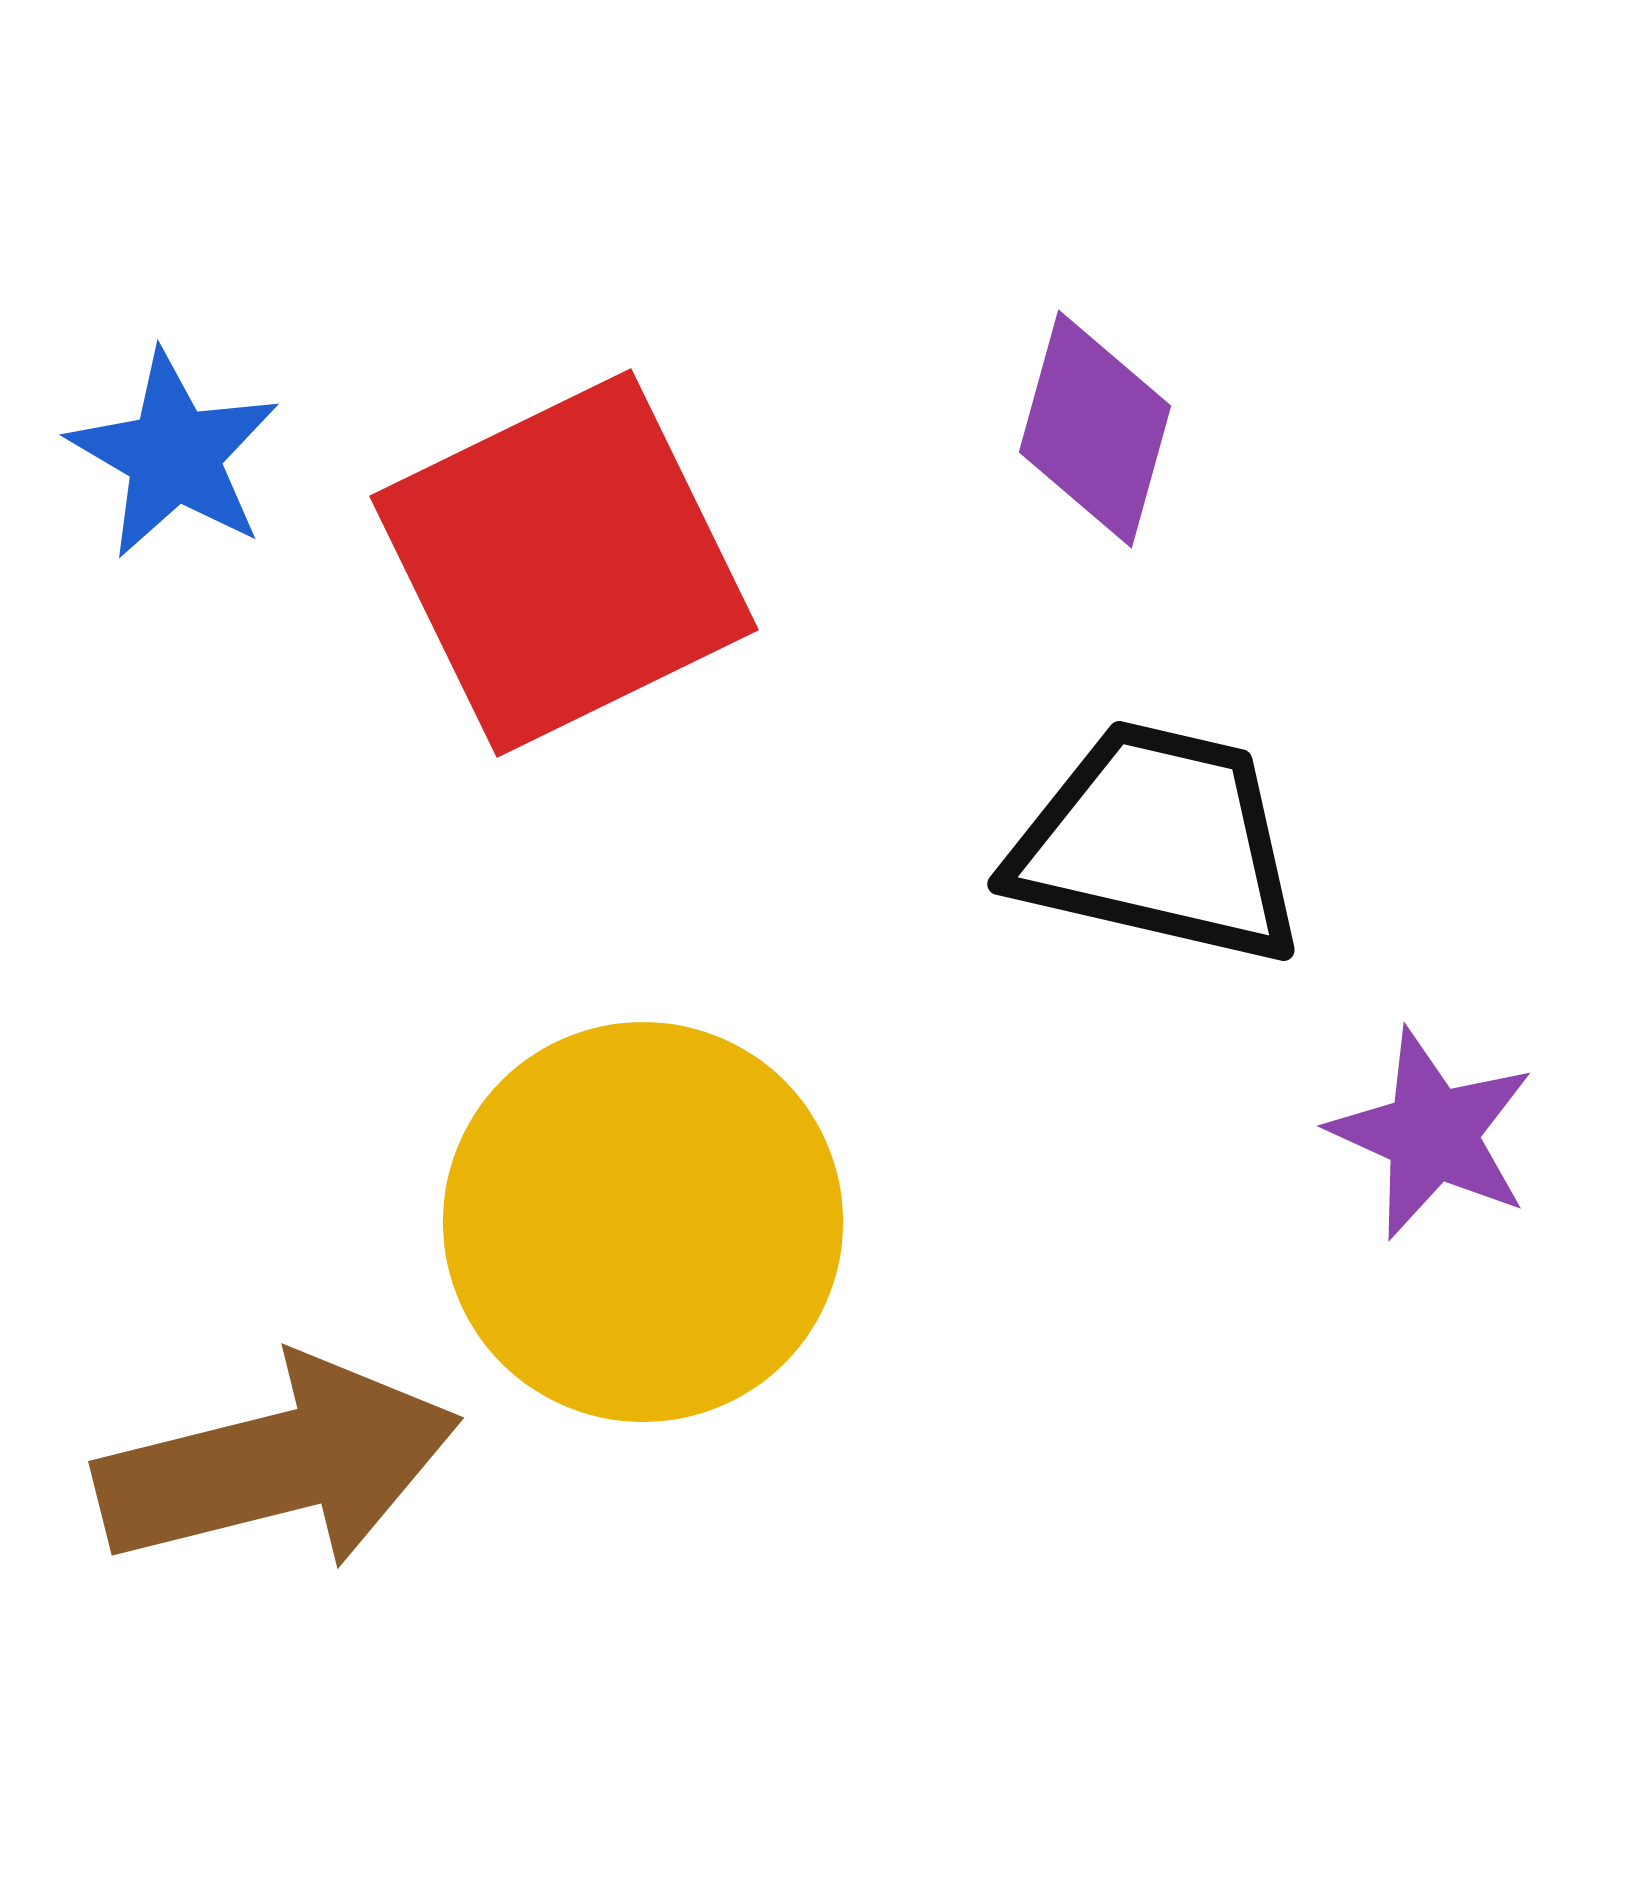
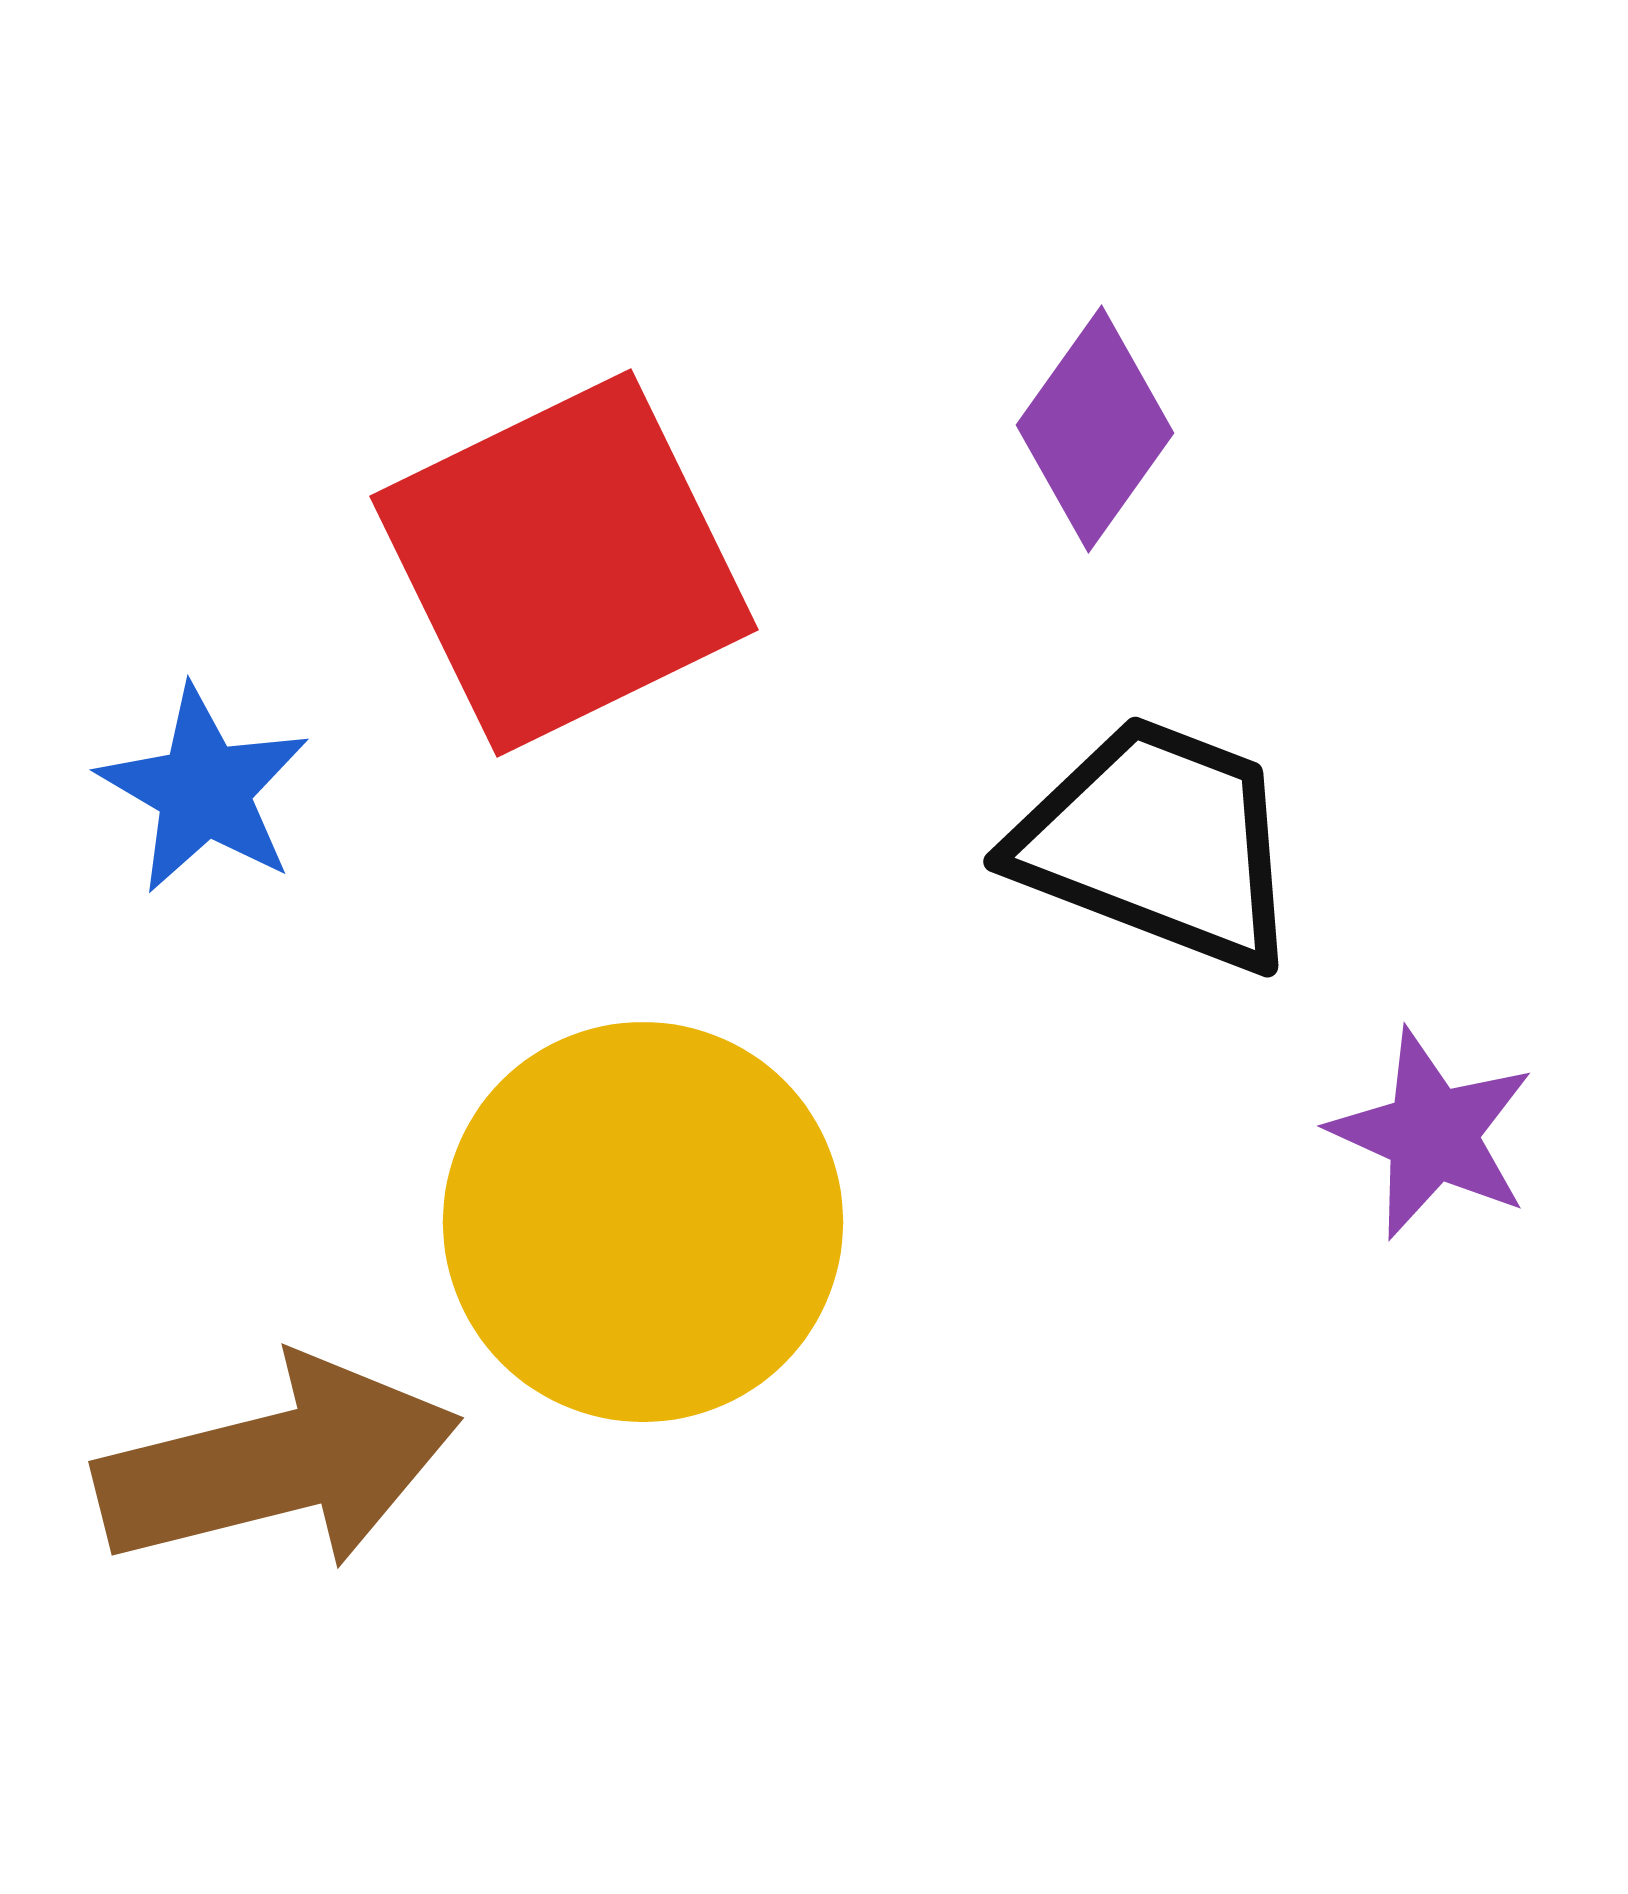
purple diamond: rotated 20 degrees clockwise
blue star: moved 30 px right, 335 px down
black trapezoid: rotated 8 degrees clockwise
